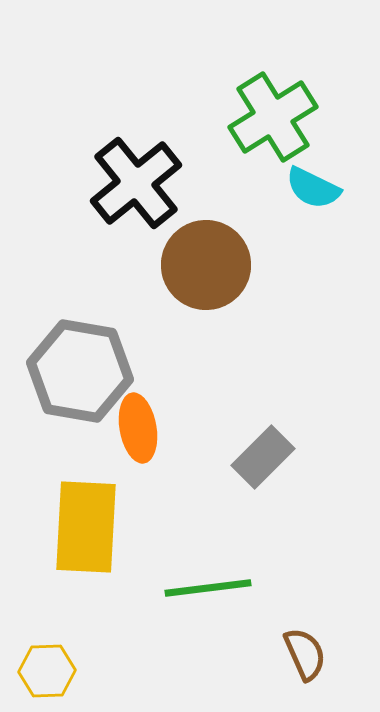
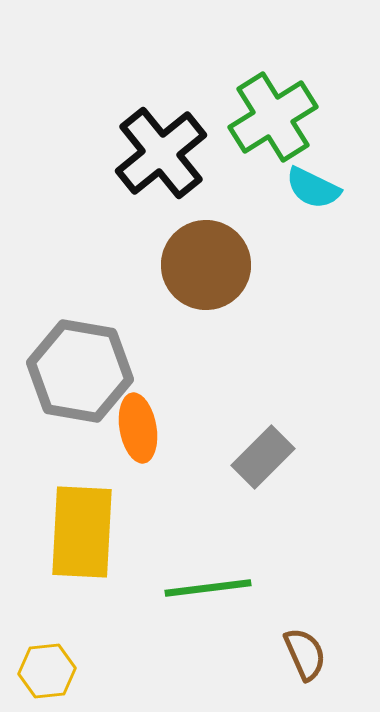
black cross: moved 25 px right, 30 px up
yellow rectangle: moved 4 px left, 5 px down
yellow hexagon: rotated 4 degrees counterclockwise
